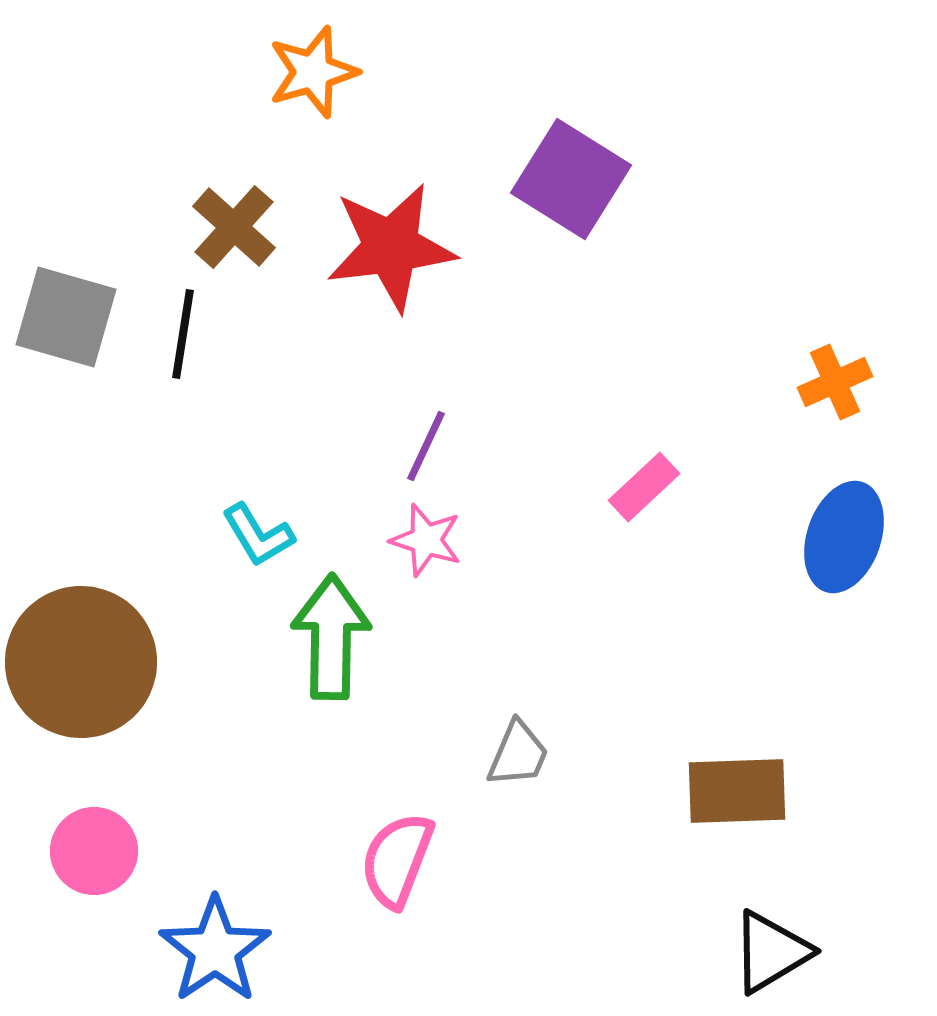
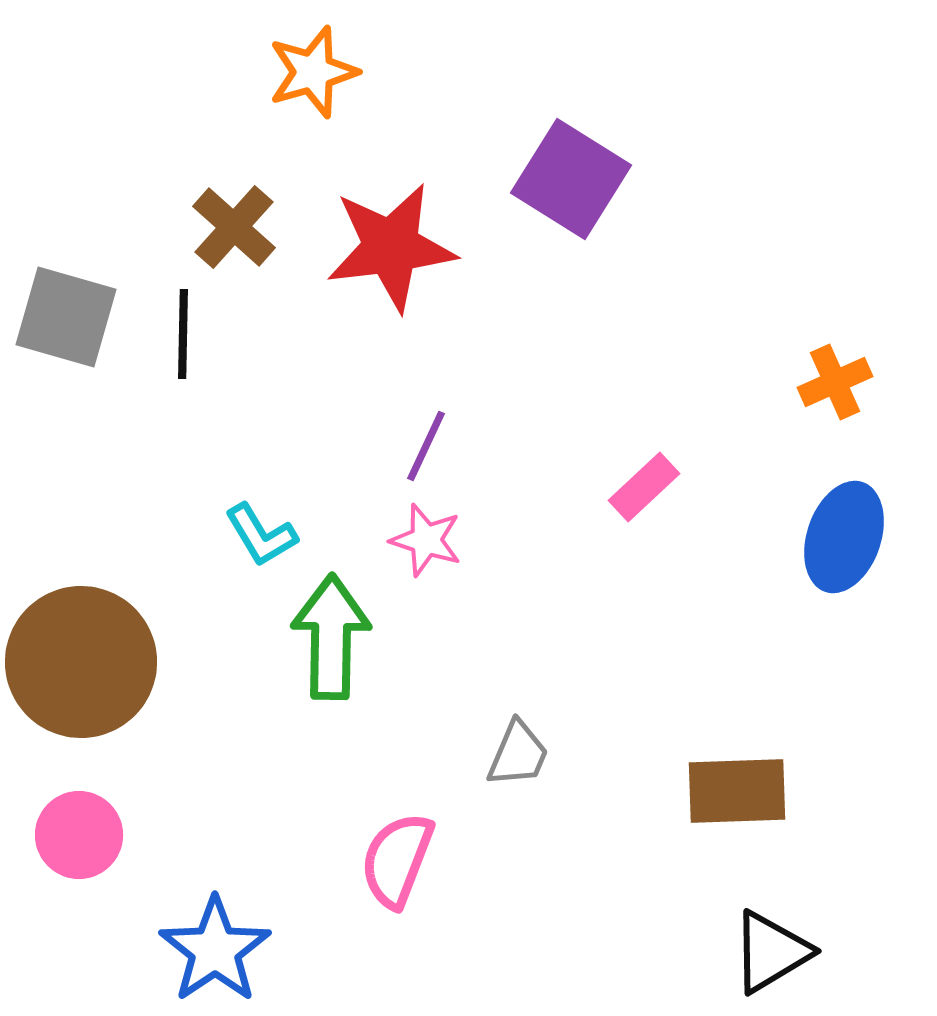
black line: rotated 8 degrees counterclockwise
cyan L-shape: moved 3 px right
pink circle: moved 15 px left, 16 px up
